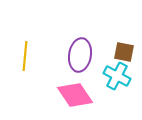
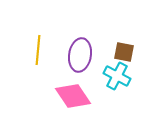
yellow line: moved 13 px right, 6 px up
pink diamond: moved 2 px left, 1 px down
